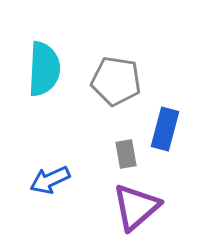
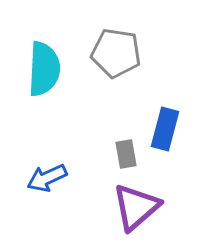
gray pentagon: moved 28 px up
blue arrow: moved 3 px left, 2 px up
